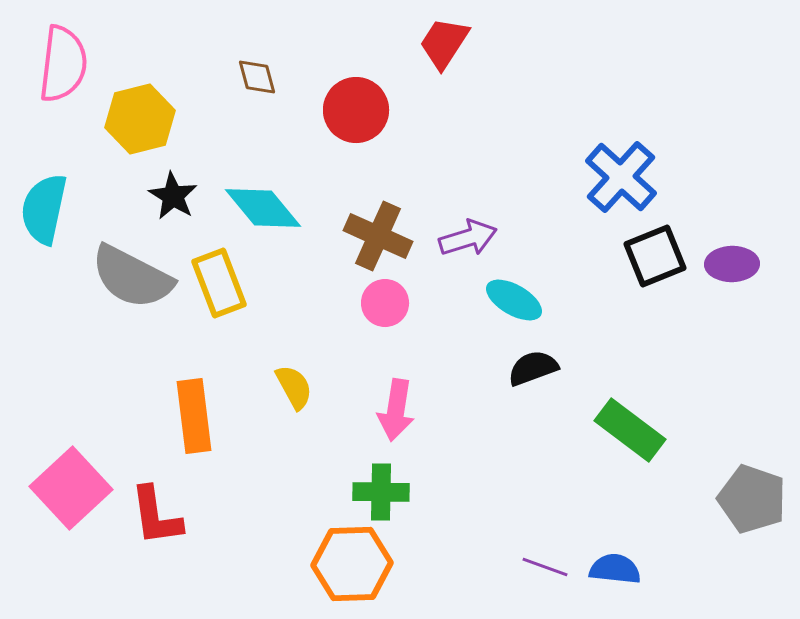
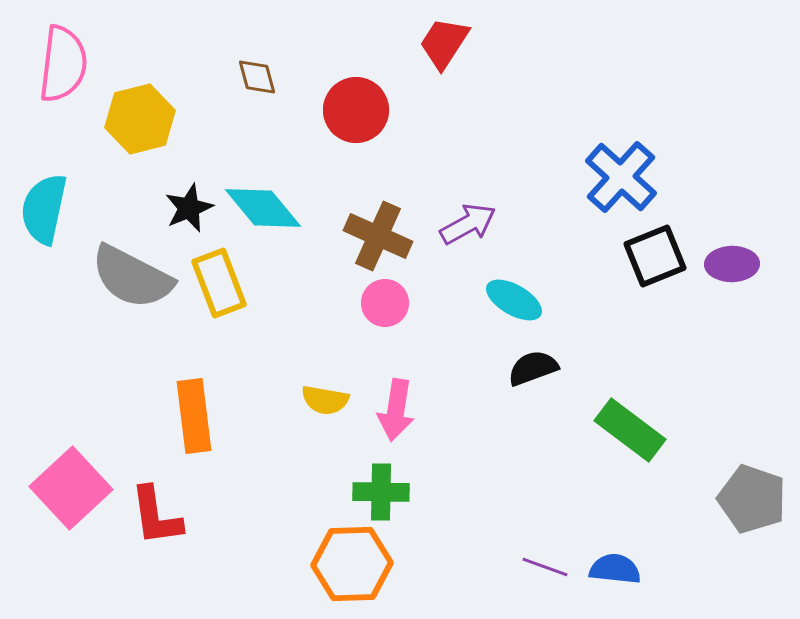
black star: moved 16 px right, 12 px down; rotated 18 degrees clockwise
purple arrow: moved 14 px up; rotated 12 degrees counterclockwise
yellow semicircle: moved 31 px right, 13 px down; rotated 129 degrees clockwise
